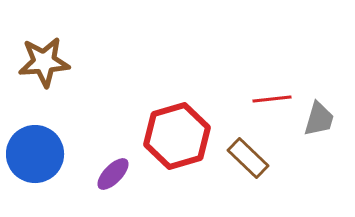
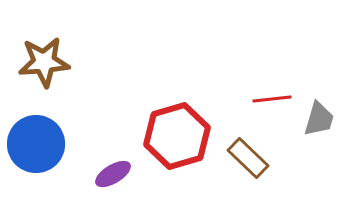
blue circle: moved 1 px right, 10 px up
purple ellipse: rotated 15 degrees clockwise
